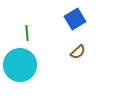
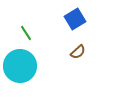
green line: moved 1 px left; rotated 28 degrees counterclockwise
cyan circle: moved 1 px down
